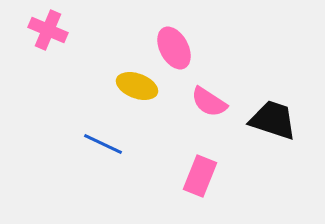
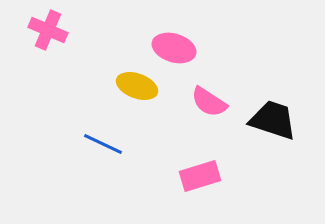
pink ellipse: rotated 45 degrees counterclockwise
pink rectangle: rotated 51 degrees clockwise
